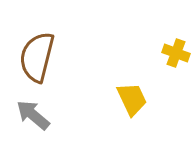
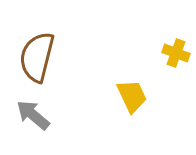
yellow trapezoid: moved 3 px up
